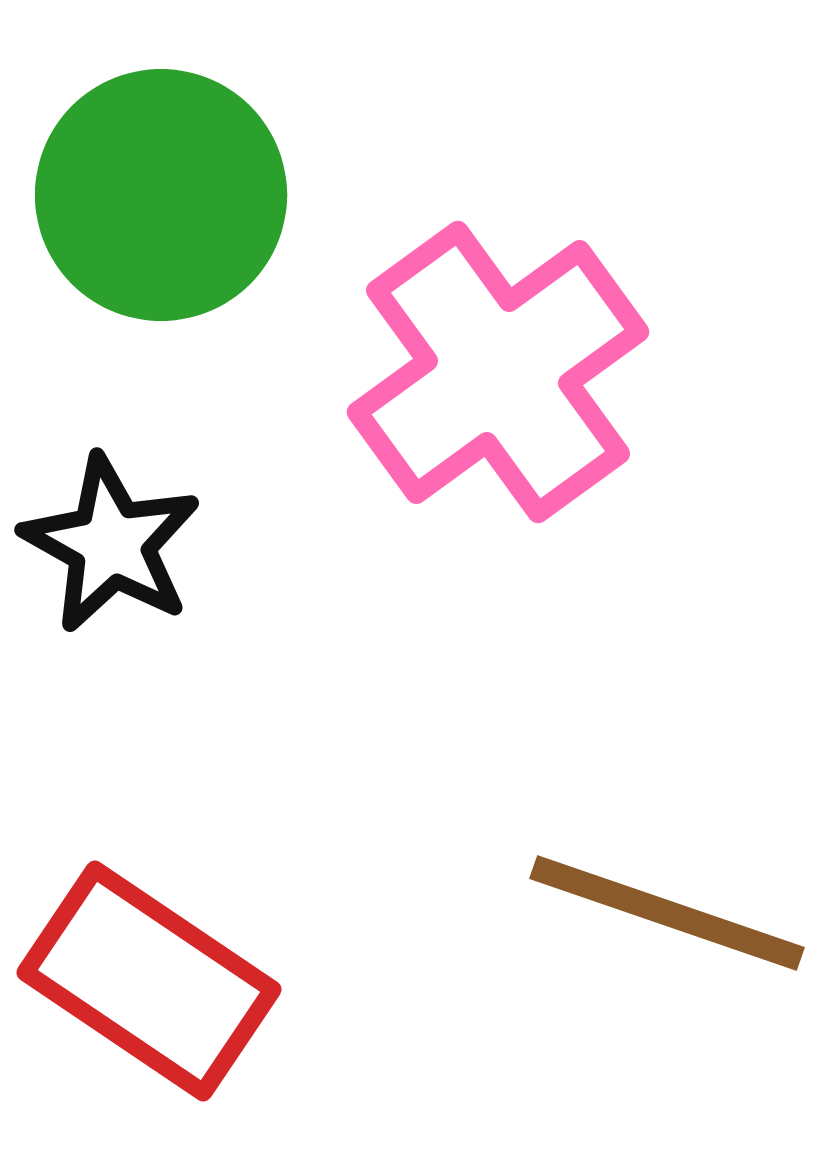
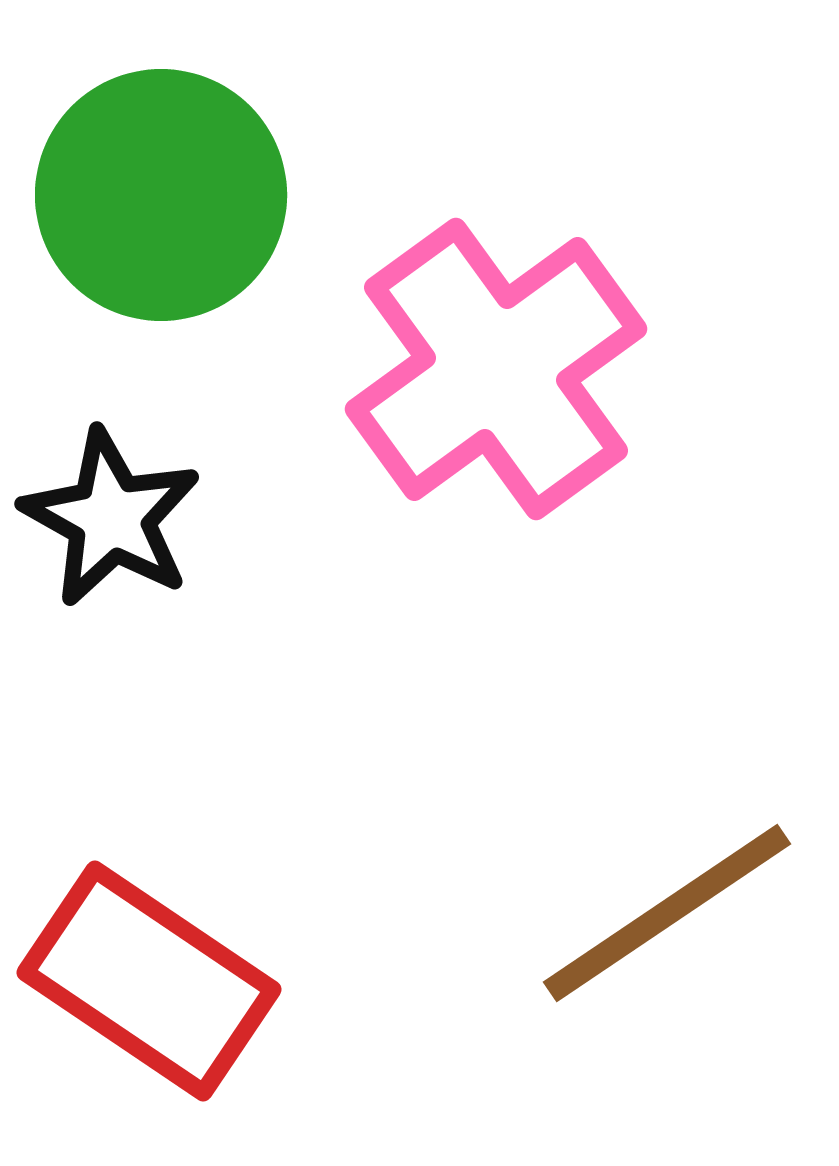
pink cross: moved 2 px left, 3 px up
black star: moved 26 px up
brown line: rotated 53 degrees counterclockwise
